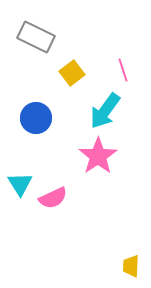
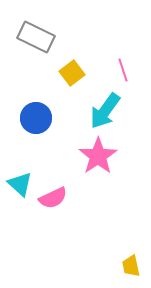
cyan triangle: rotated 16 degrees counterclockwise
yellow trapezoid: rotated 15 degrees counterclockwise
